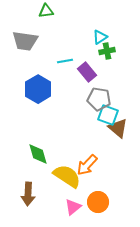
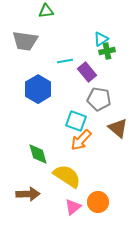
cyan triangle: moved 1 px right, 2 px down
cyan square: moved 32 px left, 6 px down
orange arrow: moved 6 px left, 25 px up
brown arrow: rotated 95 degrees counterclockwise
